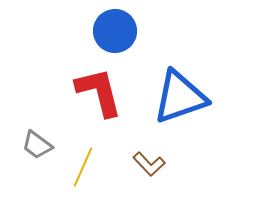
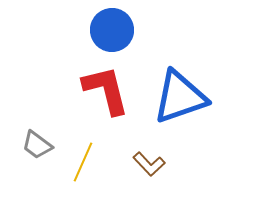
blue circle: moved 3 px left, 1 px up
red L-shape: moved 7 px right, 2 px up
yellow line: moved 5 px up
